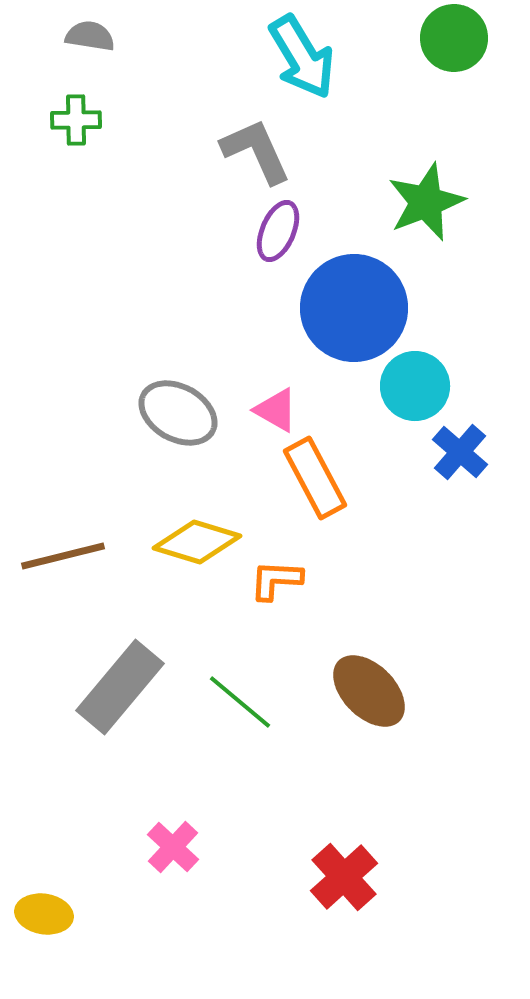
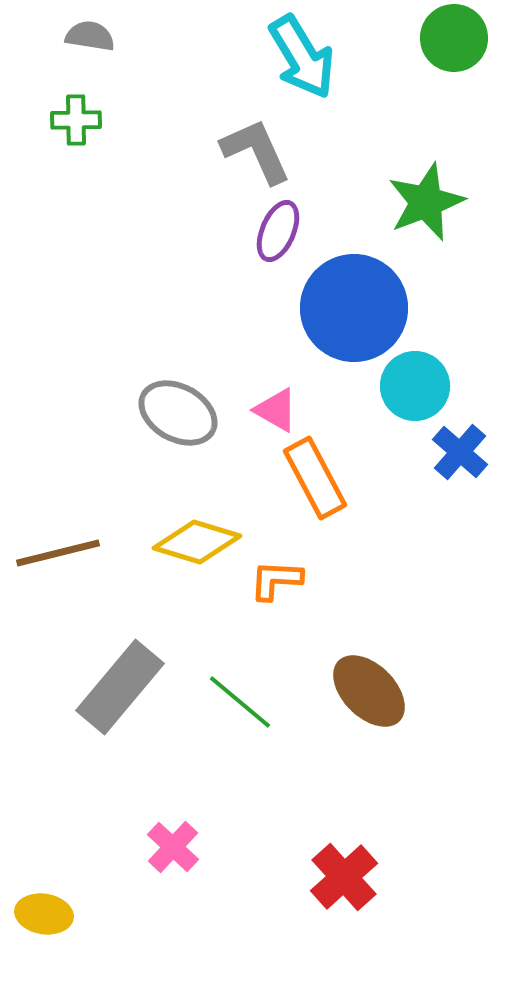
brown line: moved 5 px left, 3 px up
